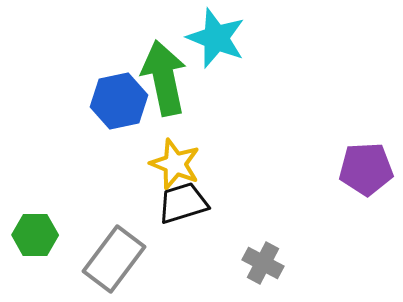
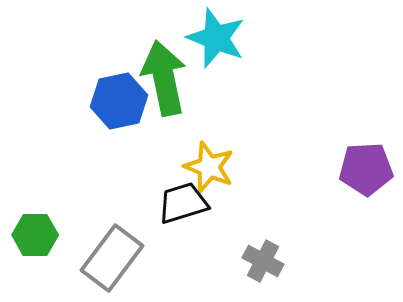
yellow star: moved 34 px right, 3 px down
gray rectangle: moved 2 px left, 1 px up
gray cross: moved 2 px up
